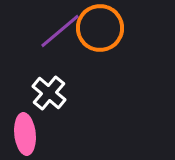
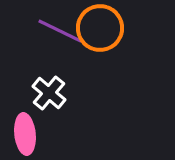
purple line: rotated 66 degrees clockwise
